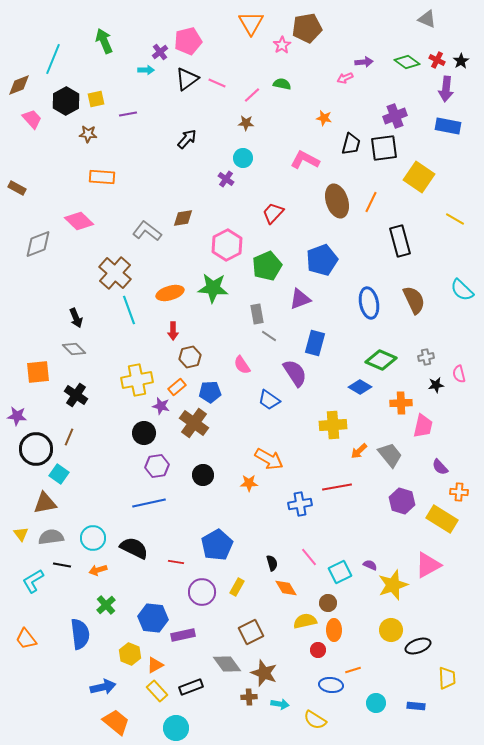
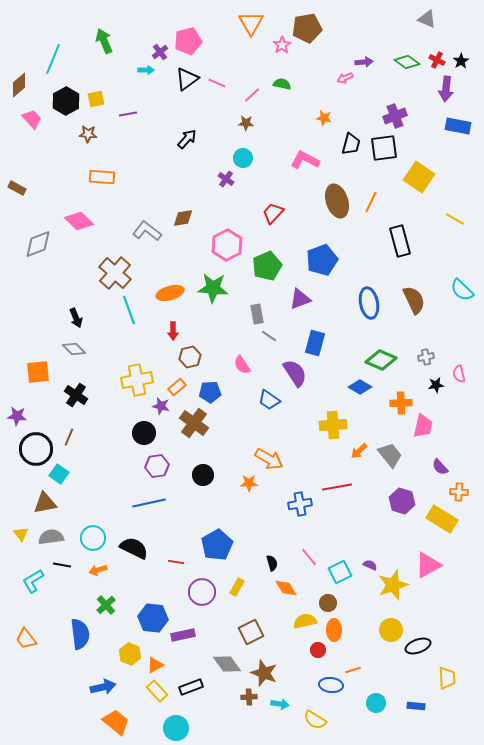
brown diamond at (19, 85): rotated 20 degrees counterclockwise
blue rectangle at (448, 126): moved 10 px right
